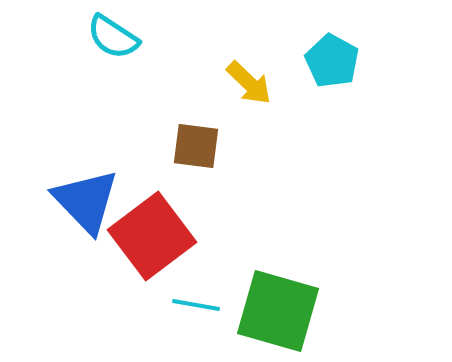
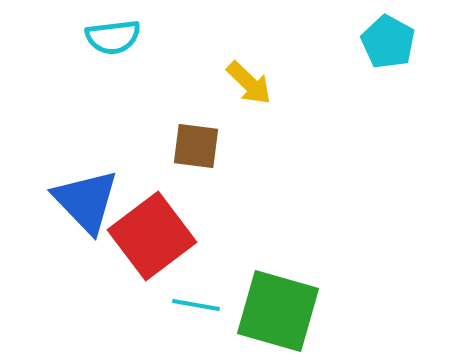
cyan semicircle: rotated 40 degrees counterclockwise
cyan pentagon: moved 56 px right, 19 px up
